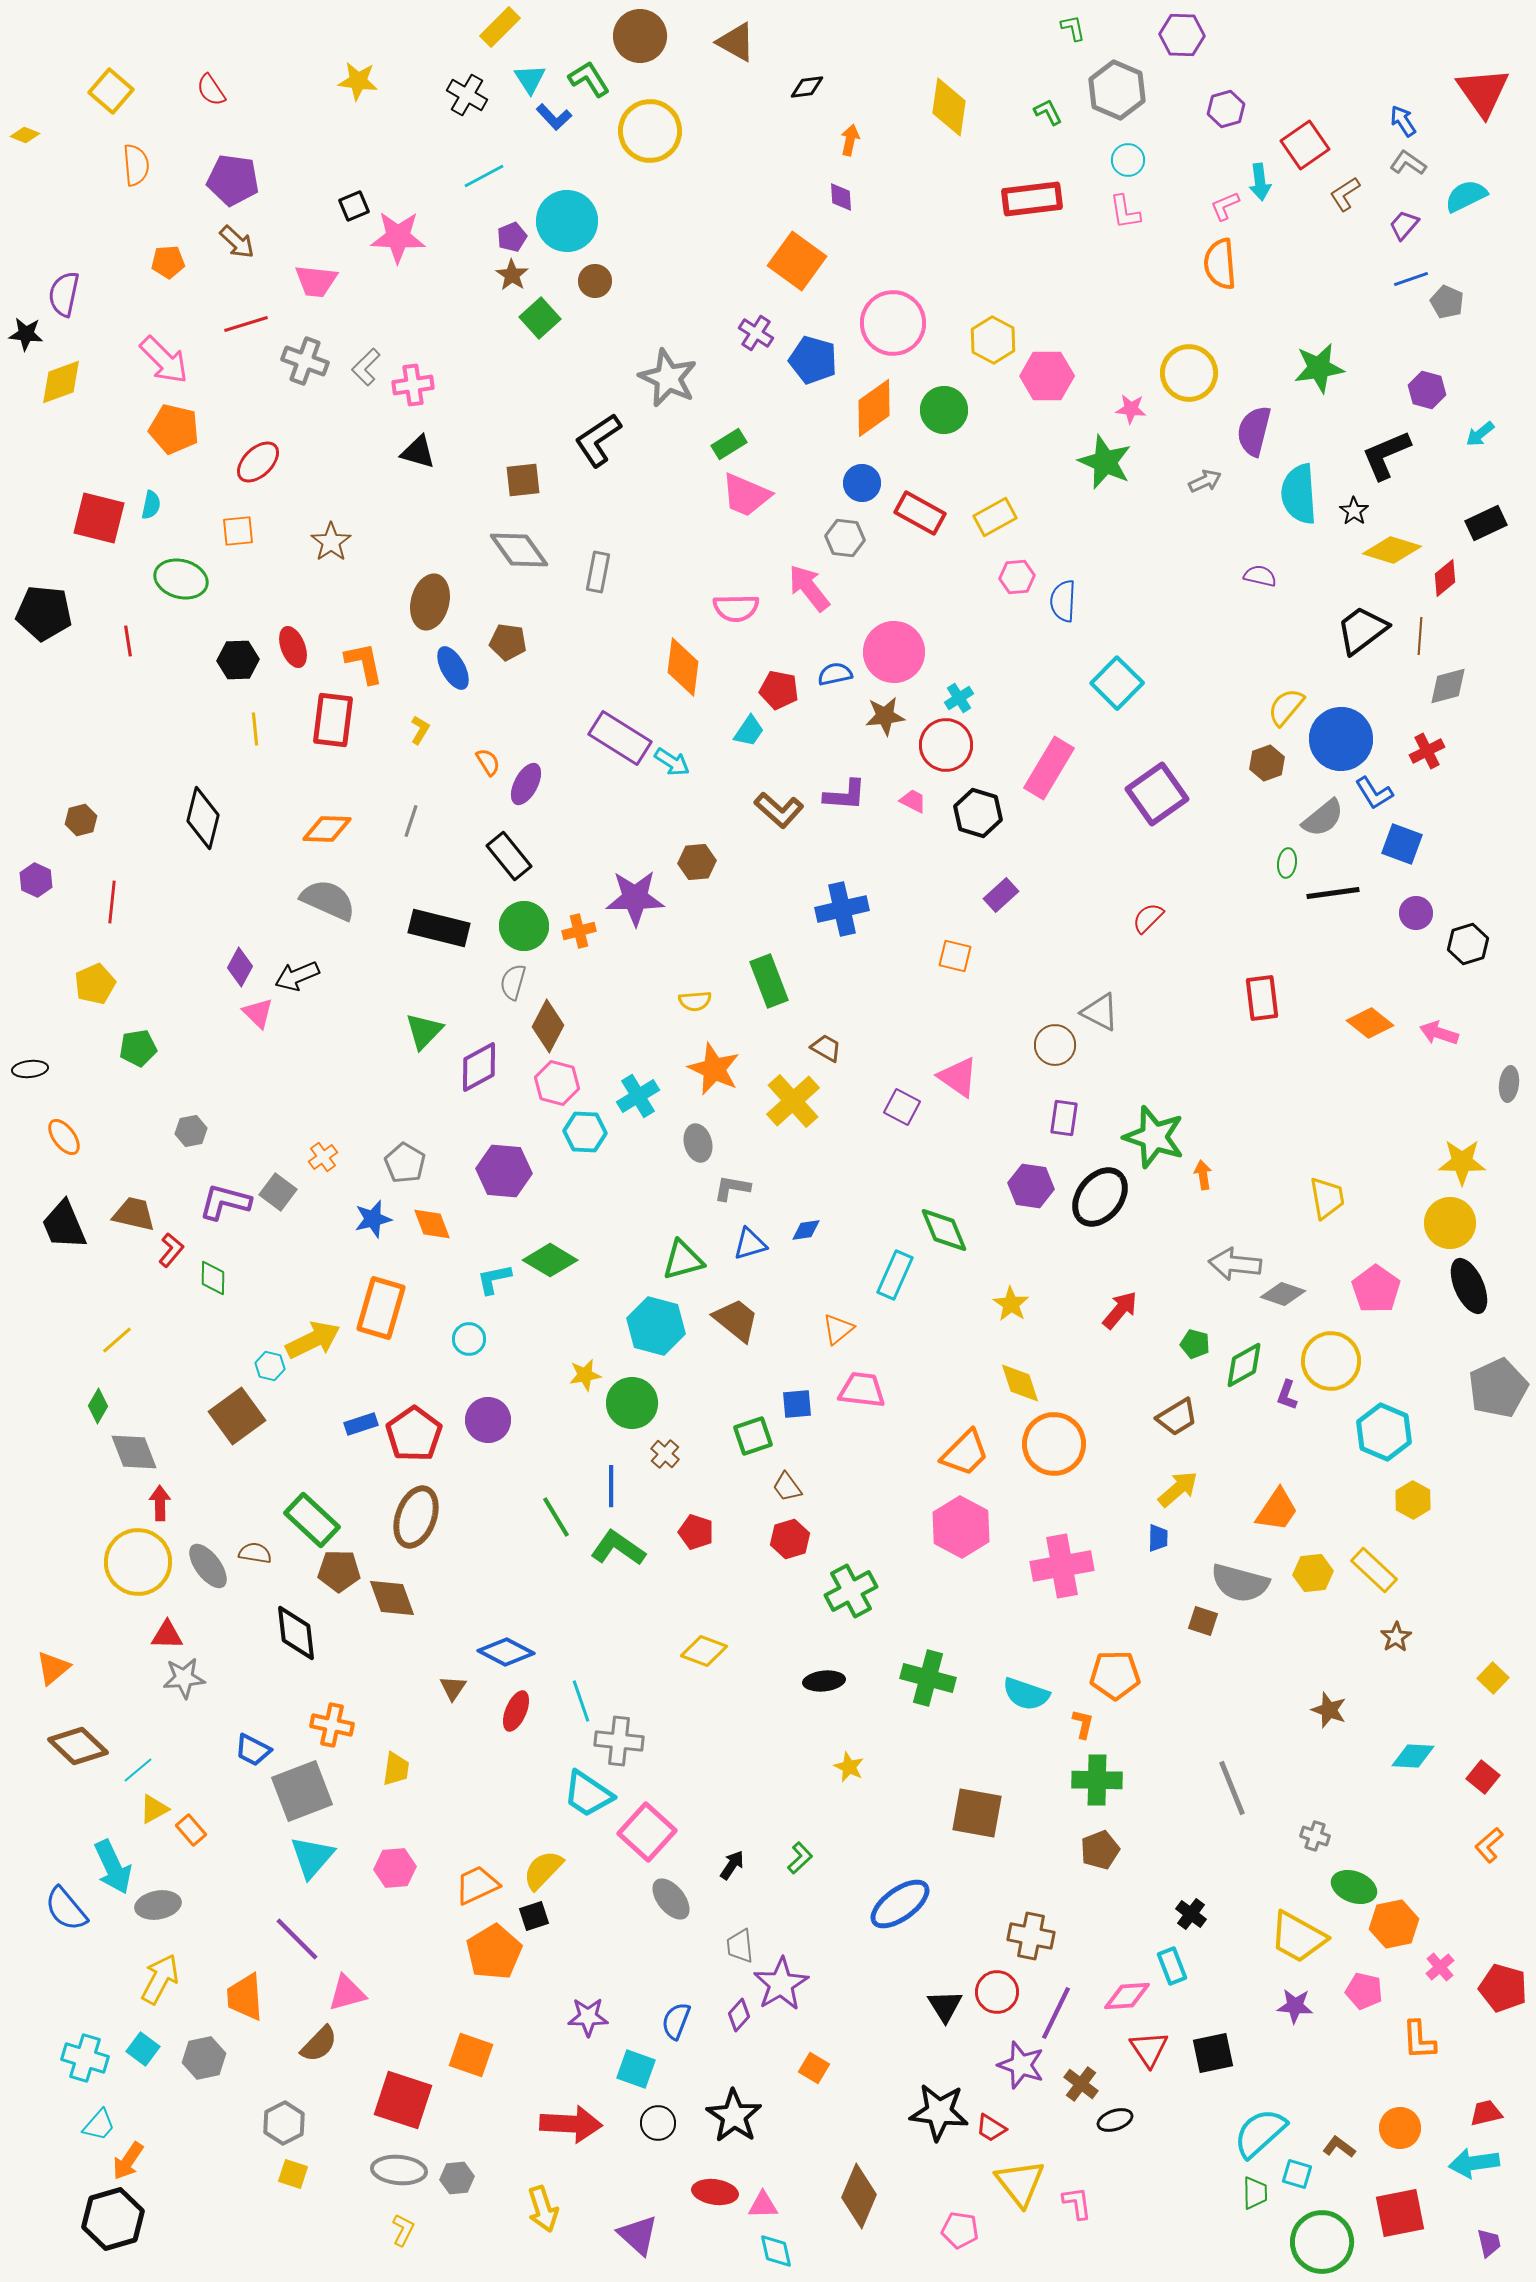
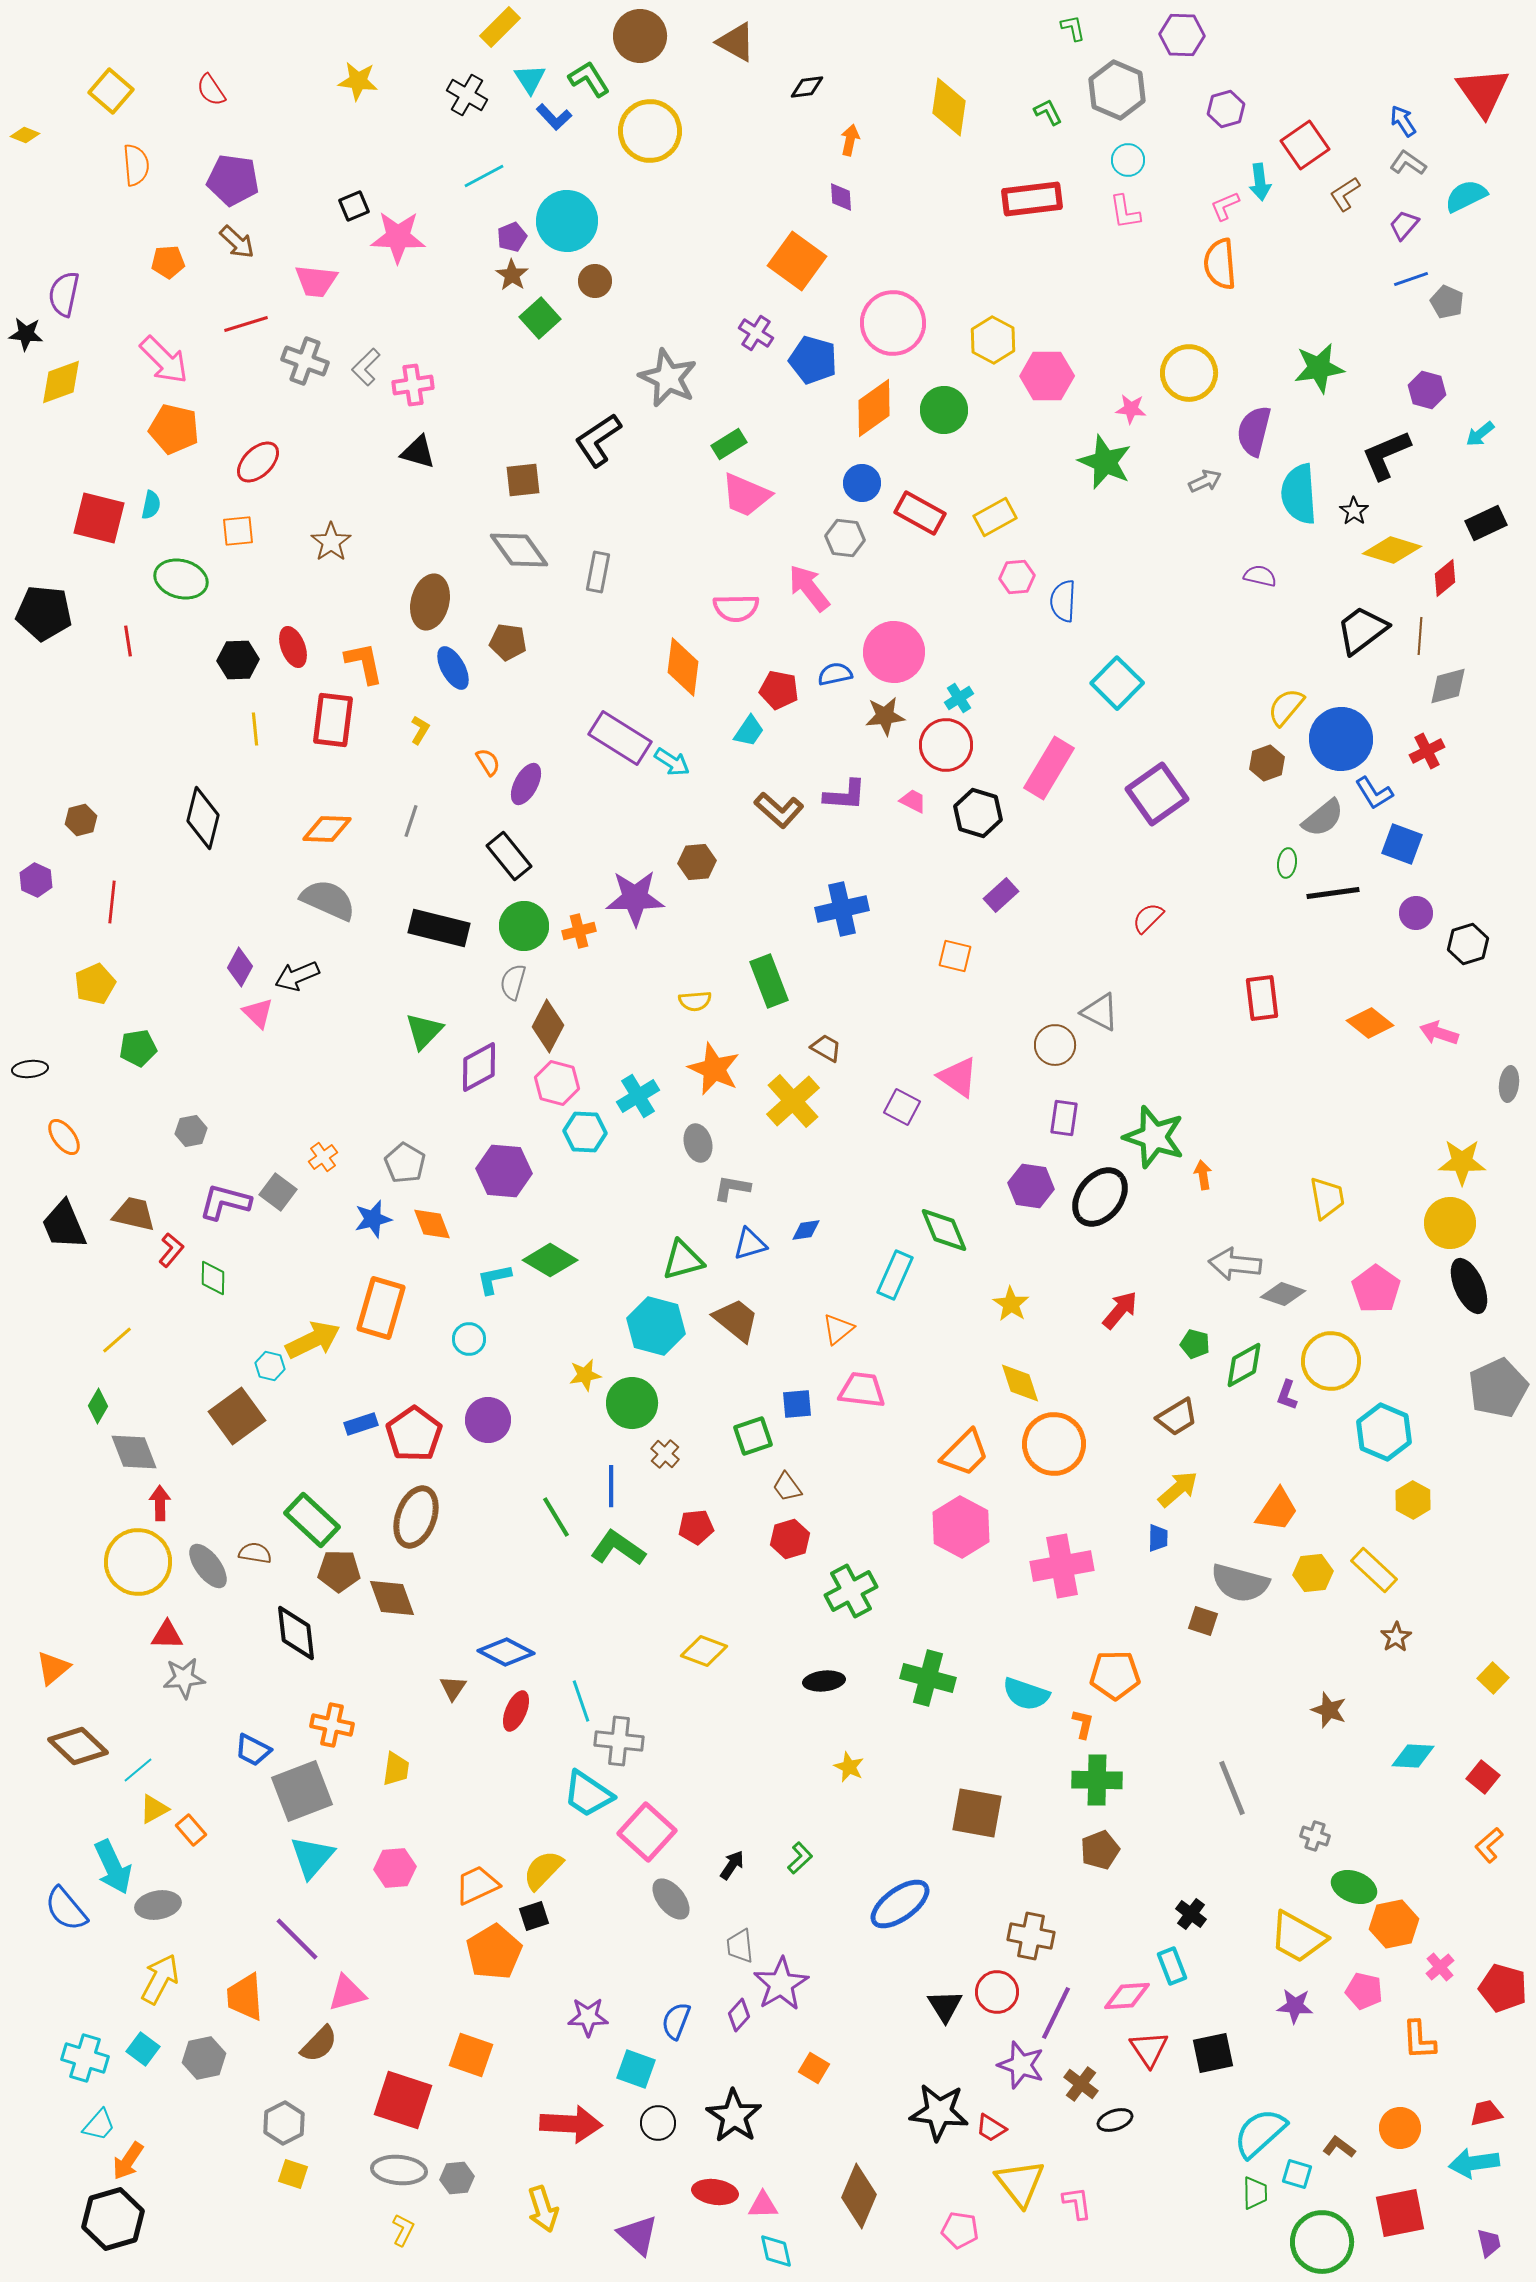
red pentagon at (696, 1532): moved 5 px up; rotated 24 degrees counterclockwise
